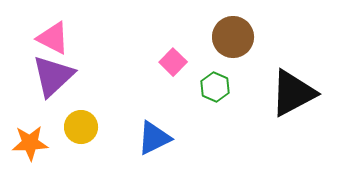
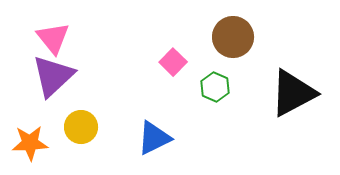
pink triangle: rotated 24 degrees clockwise
